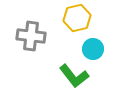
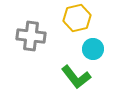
green L-shape: moved 2 px right, 1 px down
